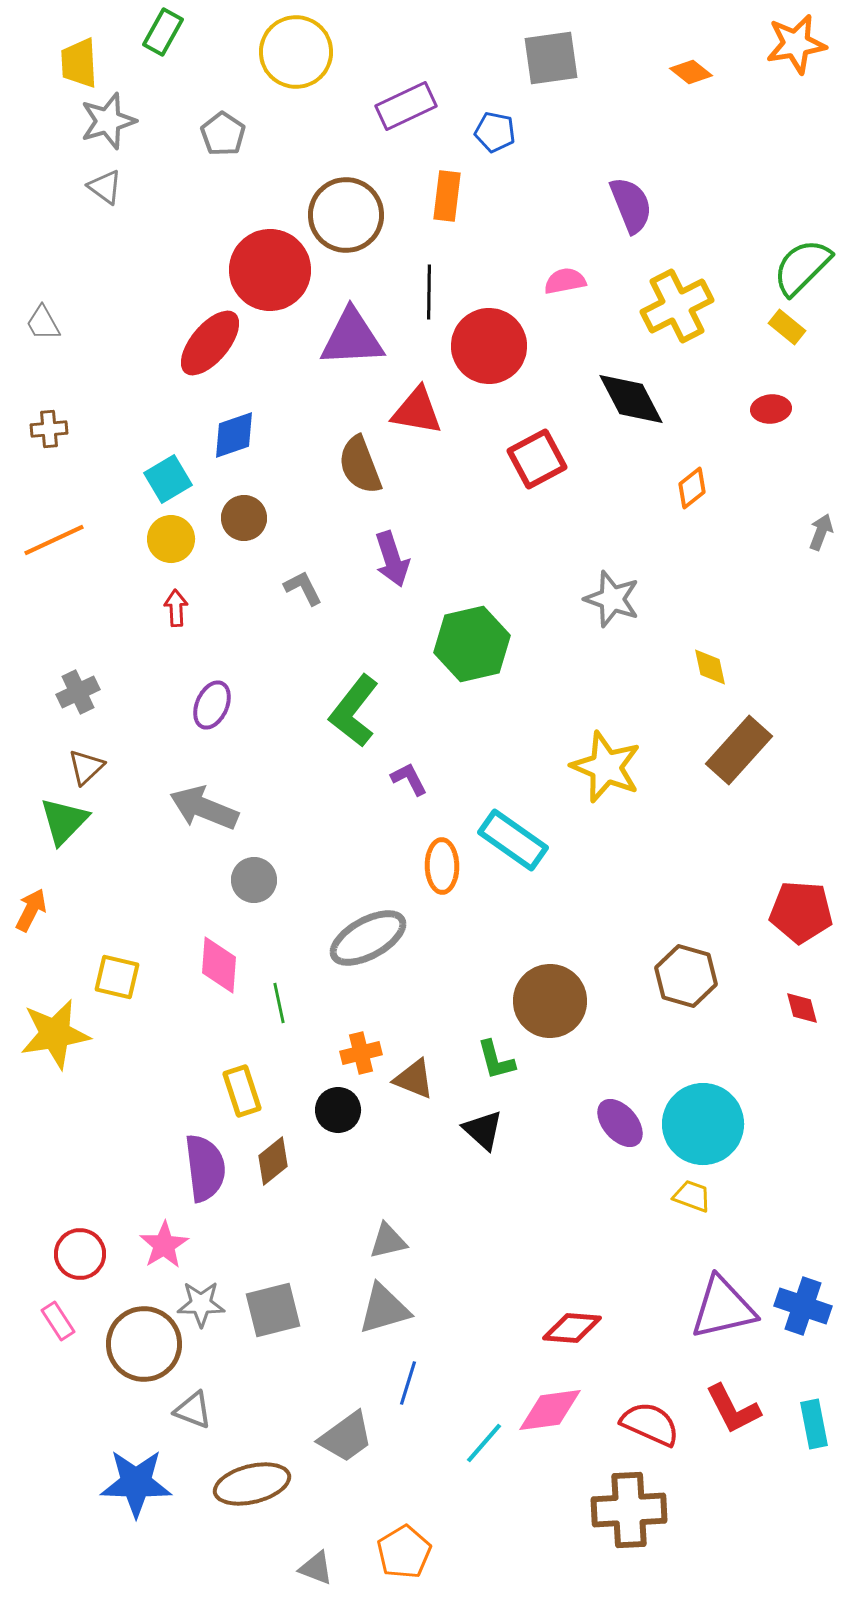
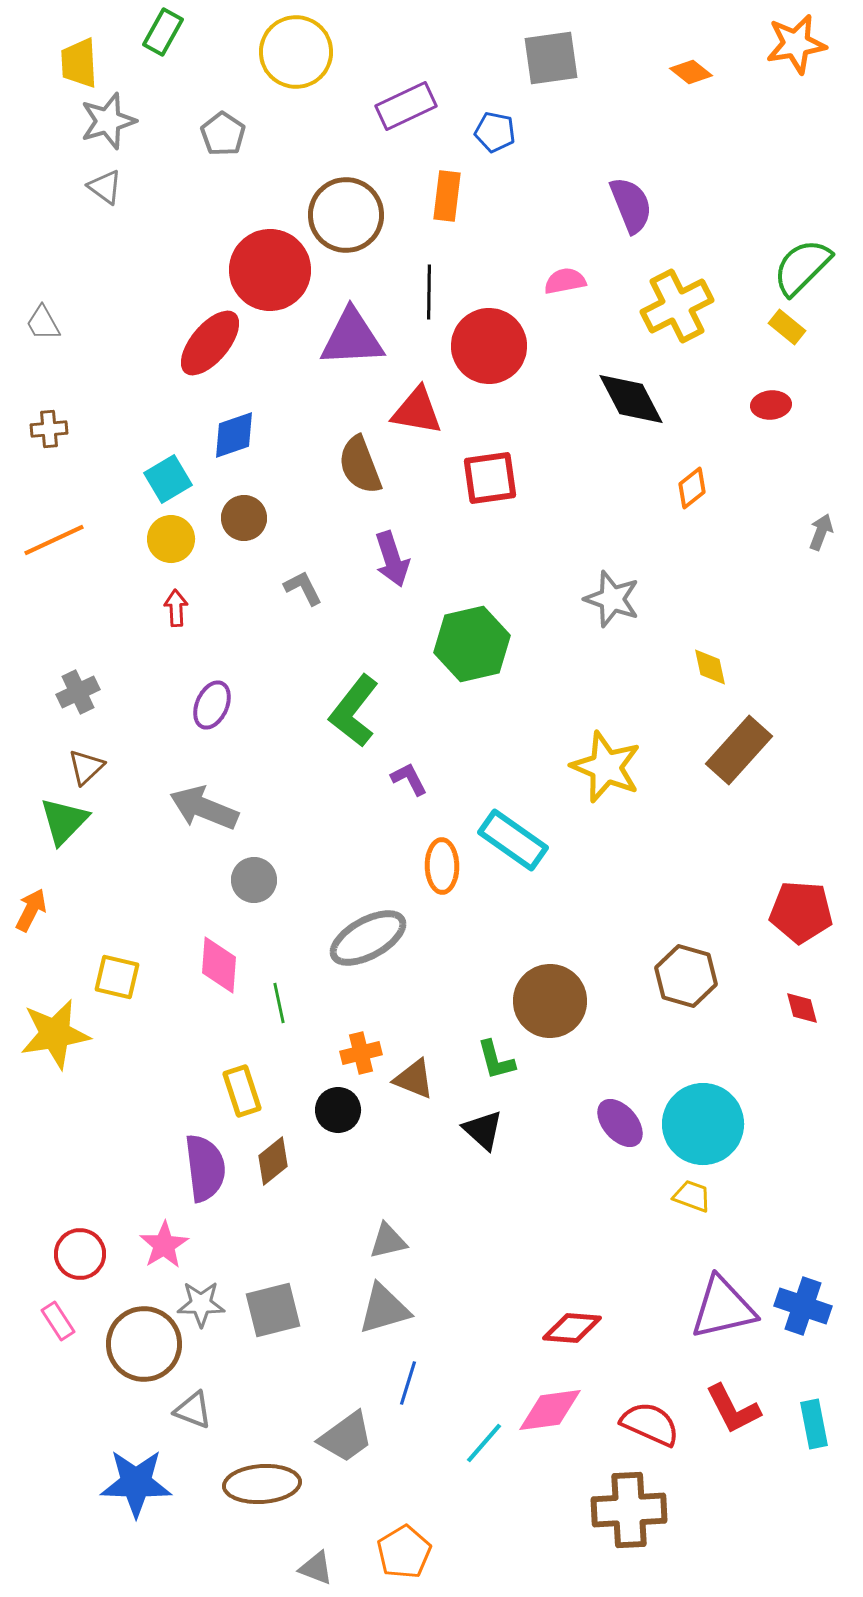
red ellipse at (771, 409): moved 4 px up
red square at (537, 459): moved 47 px left, 19 px down; rotated 20 degrees clockwise
brown ellipse at (252, 1484): moved 10 px right; rotated 10 degrees clockwise
